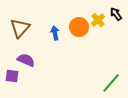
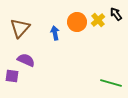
orange circle: moved 2 px left, 5 px up
green line: rotated 65 degrees clockwise
